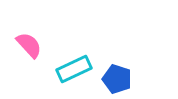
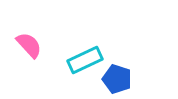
cyan rectangle: moved 11 px right, 9 px up
